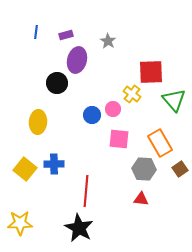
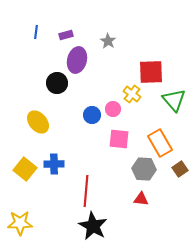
yellow ellipse: rotated 45 degrees counterclockwise
black star: moved 14 px right, 2 px up
